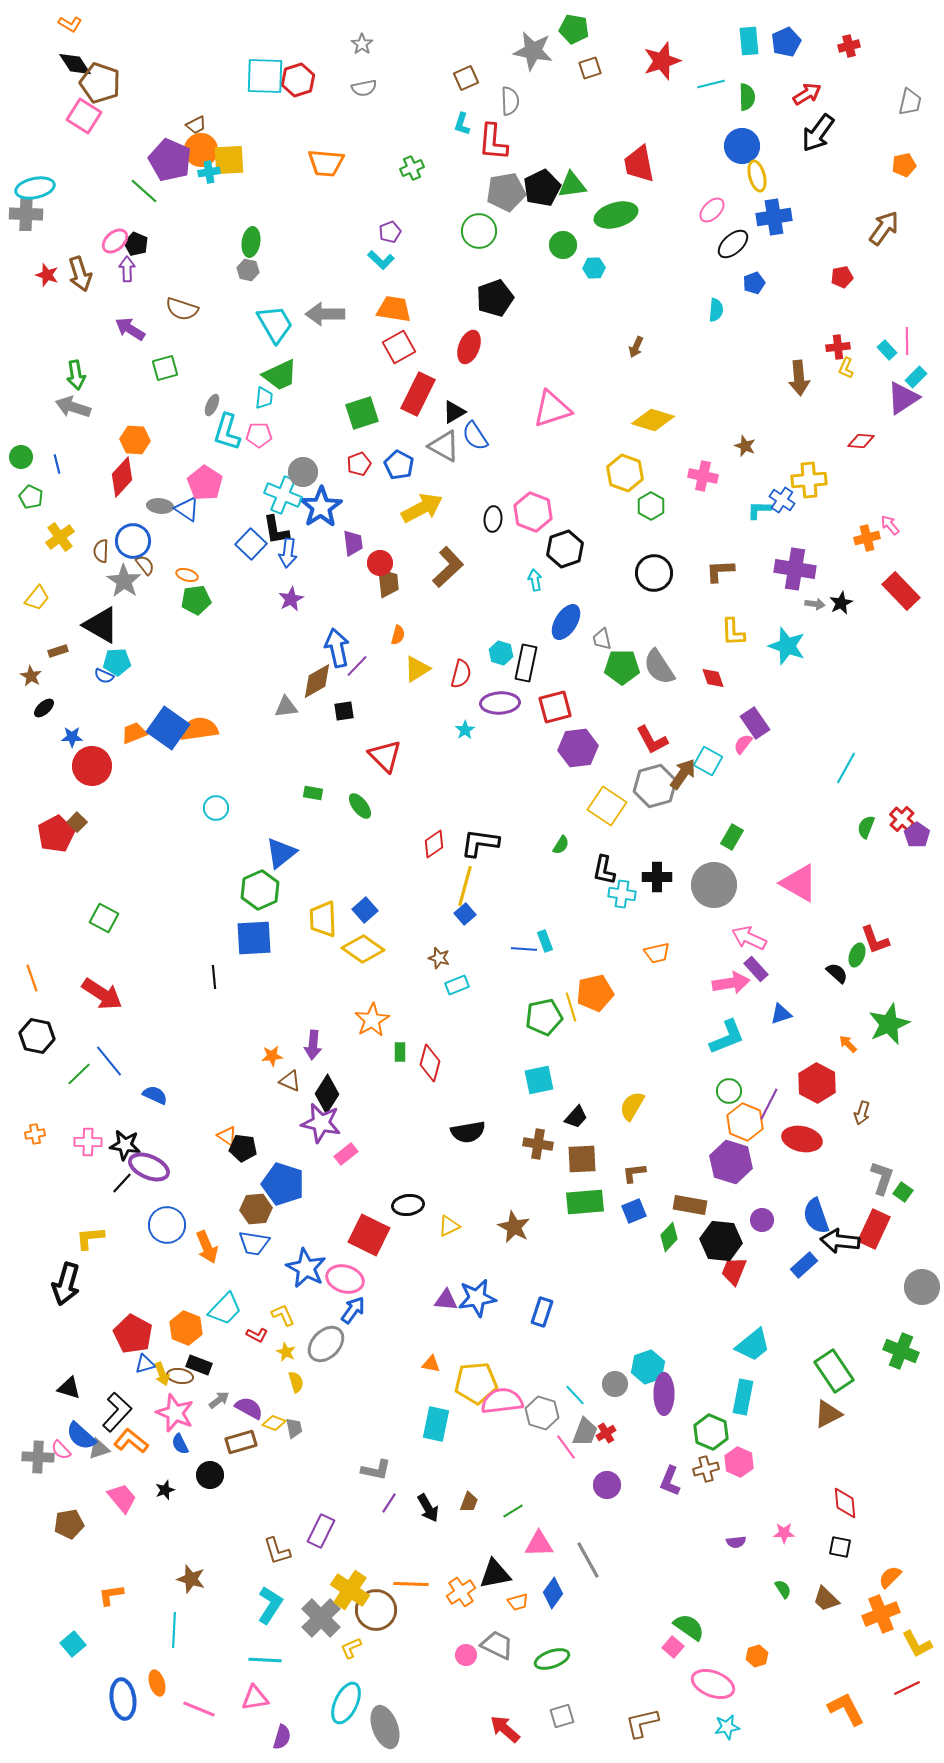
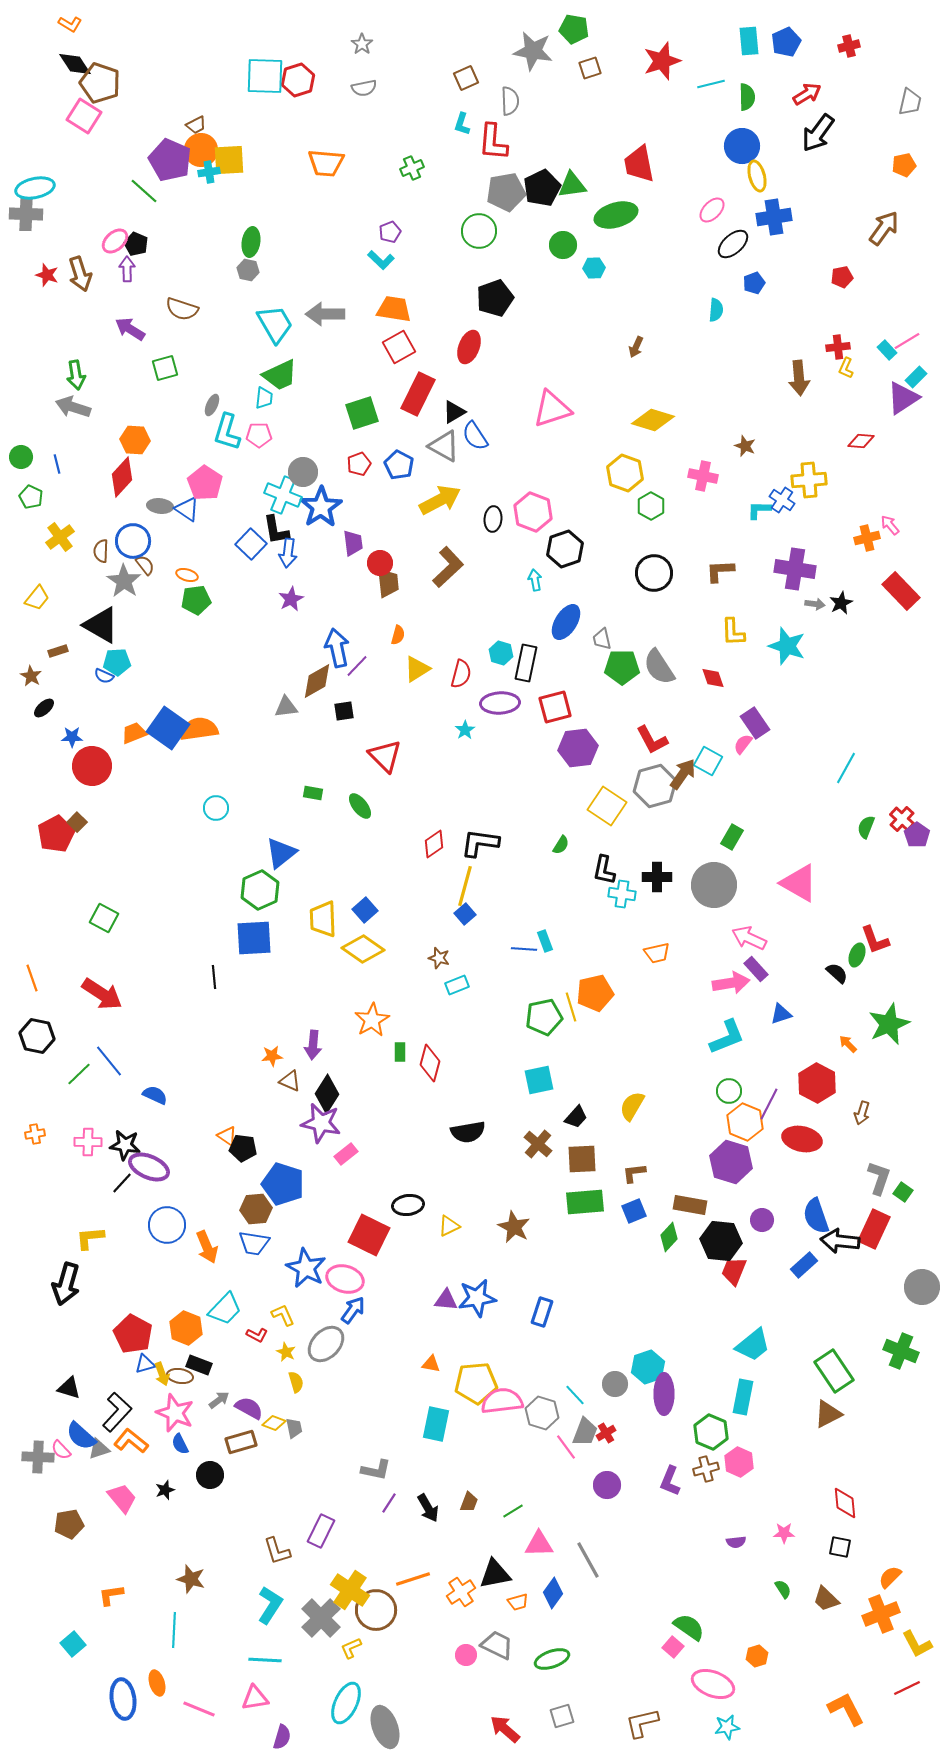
pink line at (907, 341): rotated 60 degrees clockwise
yellow arrow at (422, 508): moved 18 px right, 8 px up
brown cross at (538, 1144): rotated 32 degrees clockwise
gray L-shape at (882, 1178): moved 3 px left
orange line at (411, 1584): moved 2 px right, 5 px up; rotated 20 degrees counterclockwise
